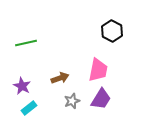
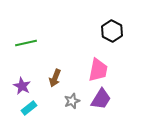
brown arrow: moved 5 px left; rotated 132 degrees clockwise
